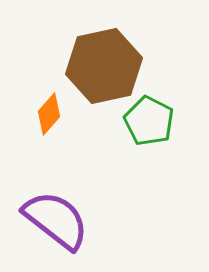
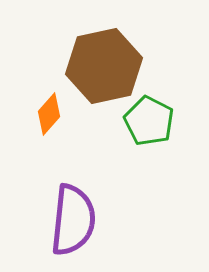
purple semicircle: moved 17 px right; rotated 58 degrees clockwise
